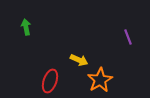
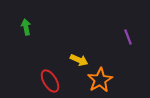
red ellipse: rotated 50 degrees counterclockwise
